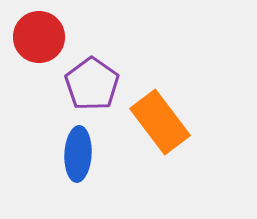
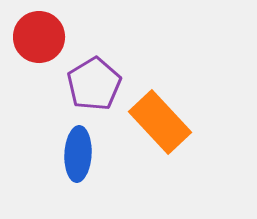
purple pentagon: moved 2 px right; rotated 6 degrees clockwise
orange rectangle: rotated 6 degrees counterclockwise
